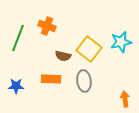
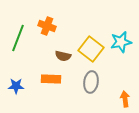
yellow square: moved 2 px right
gray ellipse: moved 7 px right, 1 px down; rotated 15 degrees clockwise
